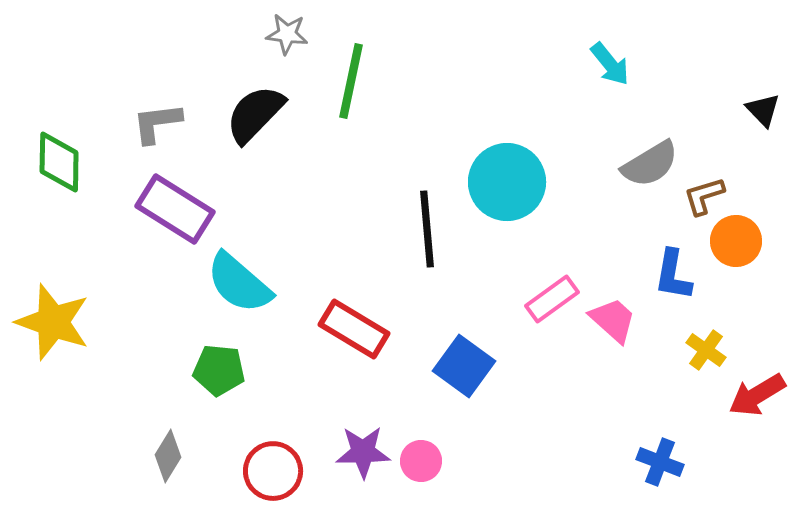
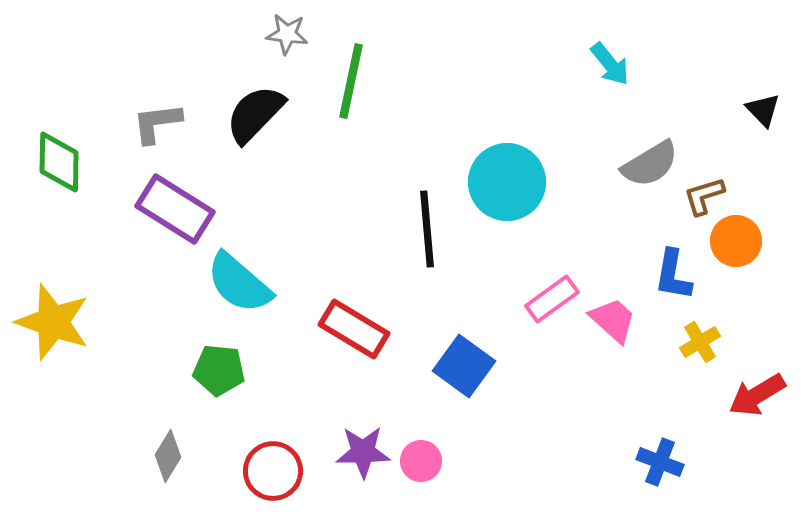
yellow cross: moved 6 px left, 8 px up; rotated 24 degrees clockwise
